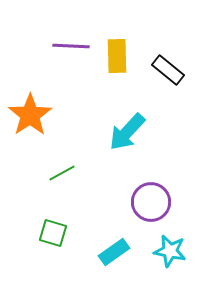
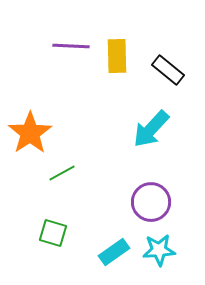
orange star: moved 18 px down
cyan arrow: moved 24 px right, 3 px up
cyan star: moved 11 px left, 1 px up; rotated 16 degrees counterclockwise
